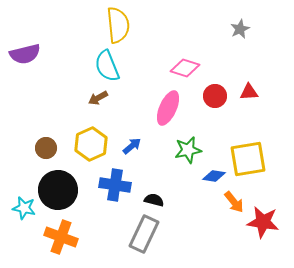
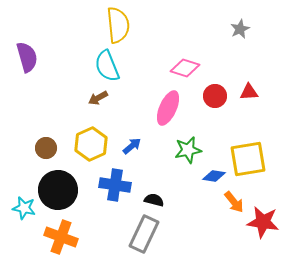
purple semicircle: moved 2 px right, 3 px down; rotated 92 degrees counterclockwise
